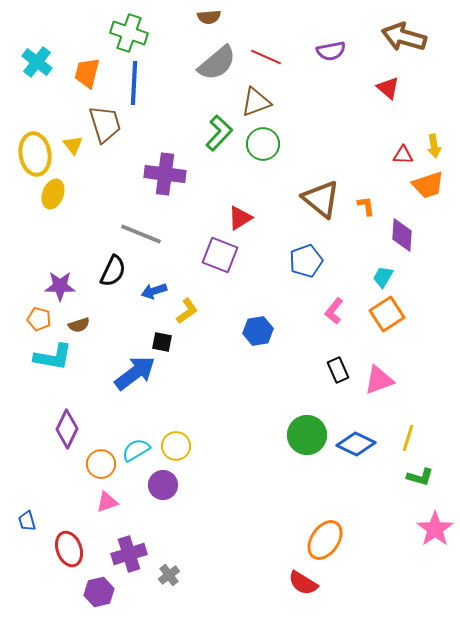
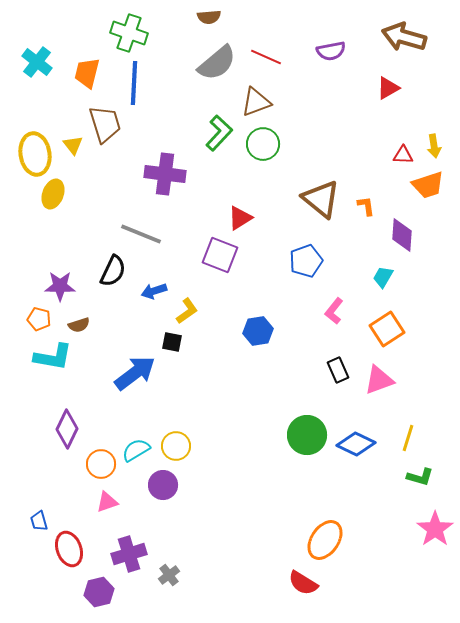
red triangle at (388, 88): rotated 50 degrees clockwise
orange square at (387, 314): moved 15 px down
black square at (162, 342): moved 10 px right
blue trapezoid at (27, 521): moved 12 px right
